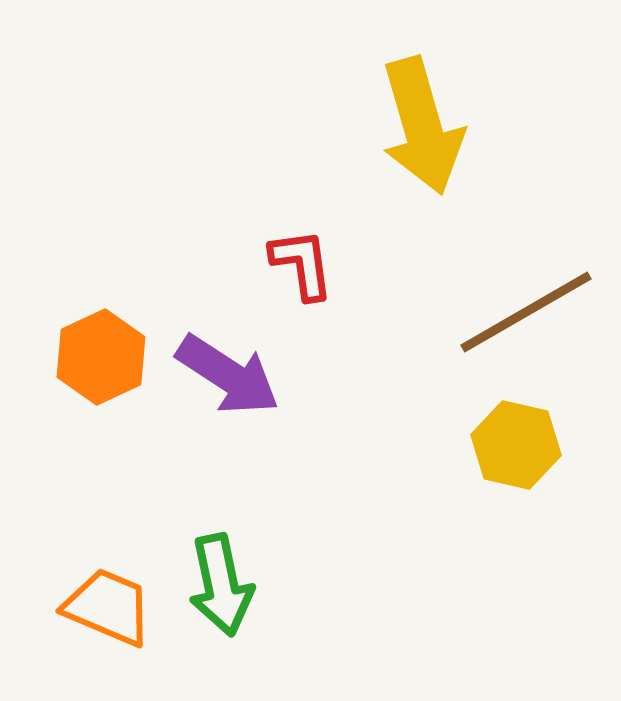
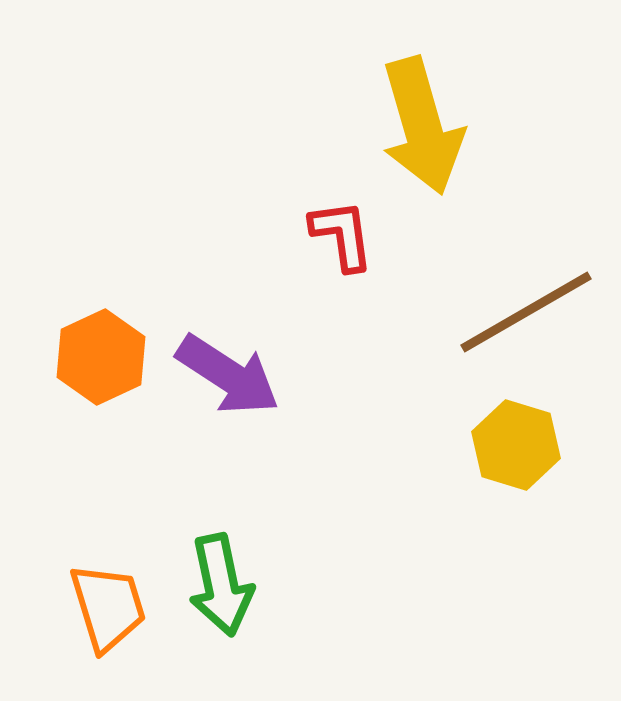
red L-shape: moved 40 px right, 29 px up
yellow hexagon: rotated 4 degrees clockwise
orange trapezoid: rotated 50 degrees clockwise
